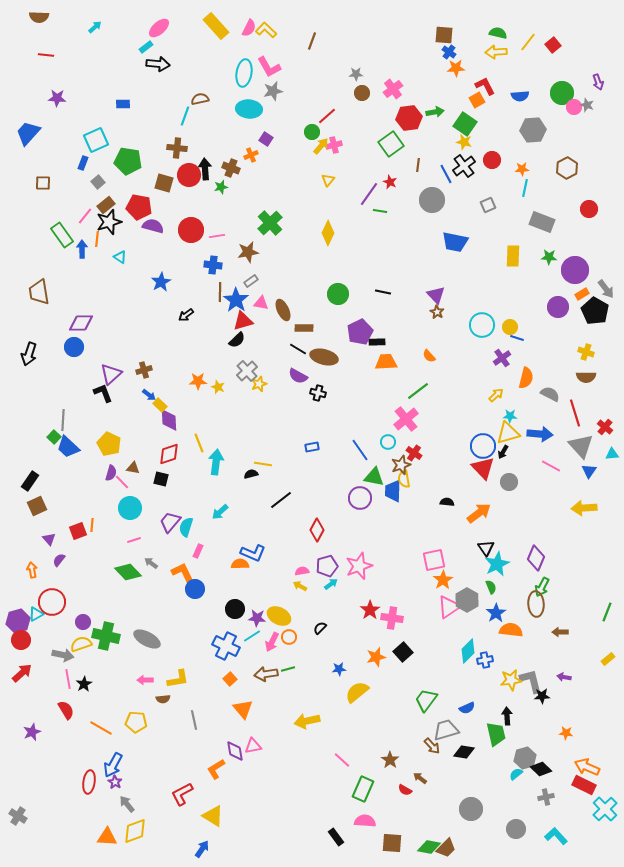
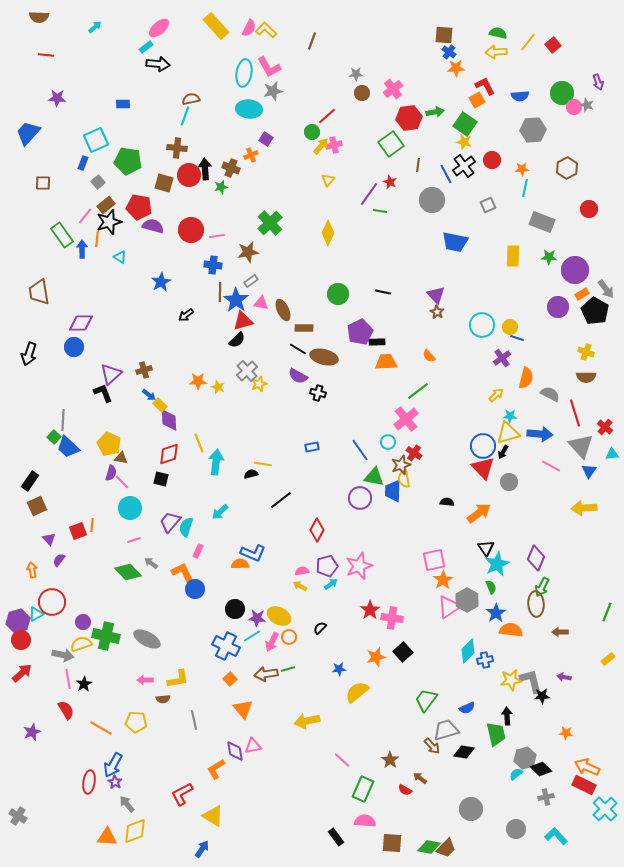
brown semicircle at (200, 99): moved 9 px left
brown triangle at (133, 468): moved 12 px left, 10 px up
